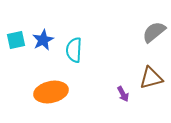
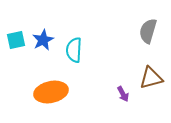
gray semicircle: moved 6 px left, 1 px up; rotated 35 degrees counterclockwise
